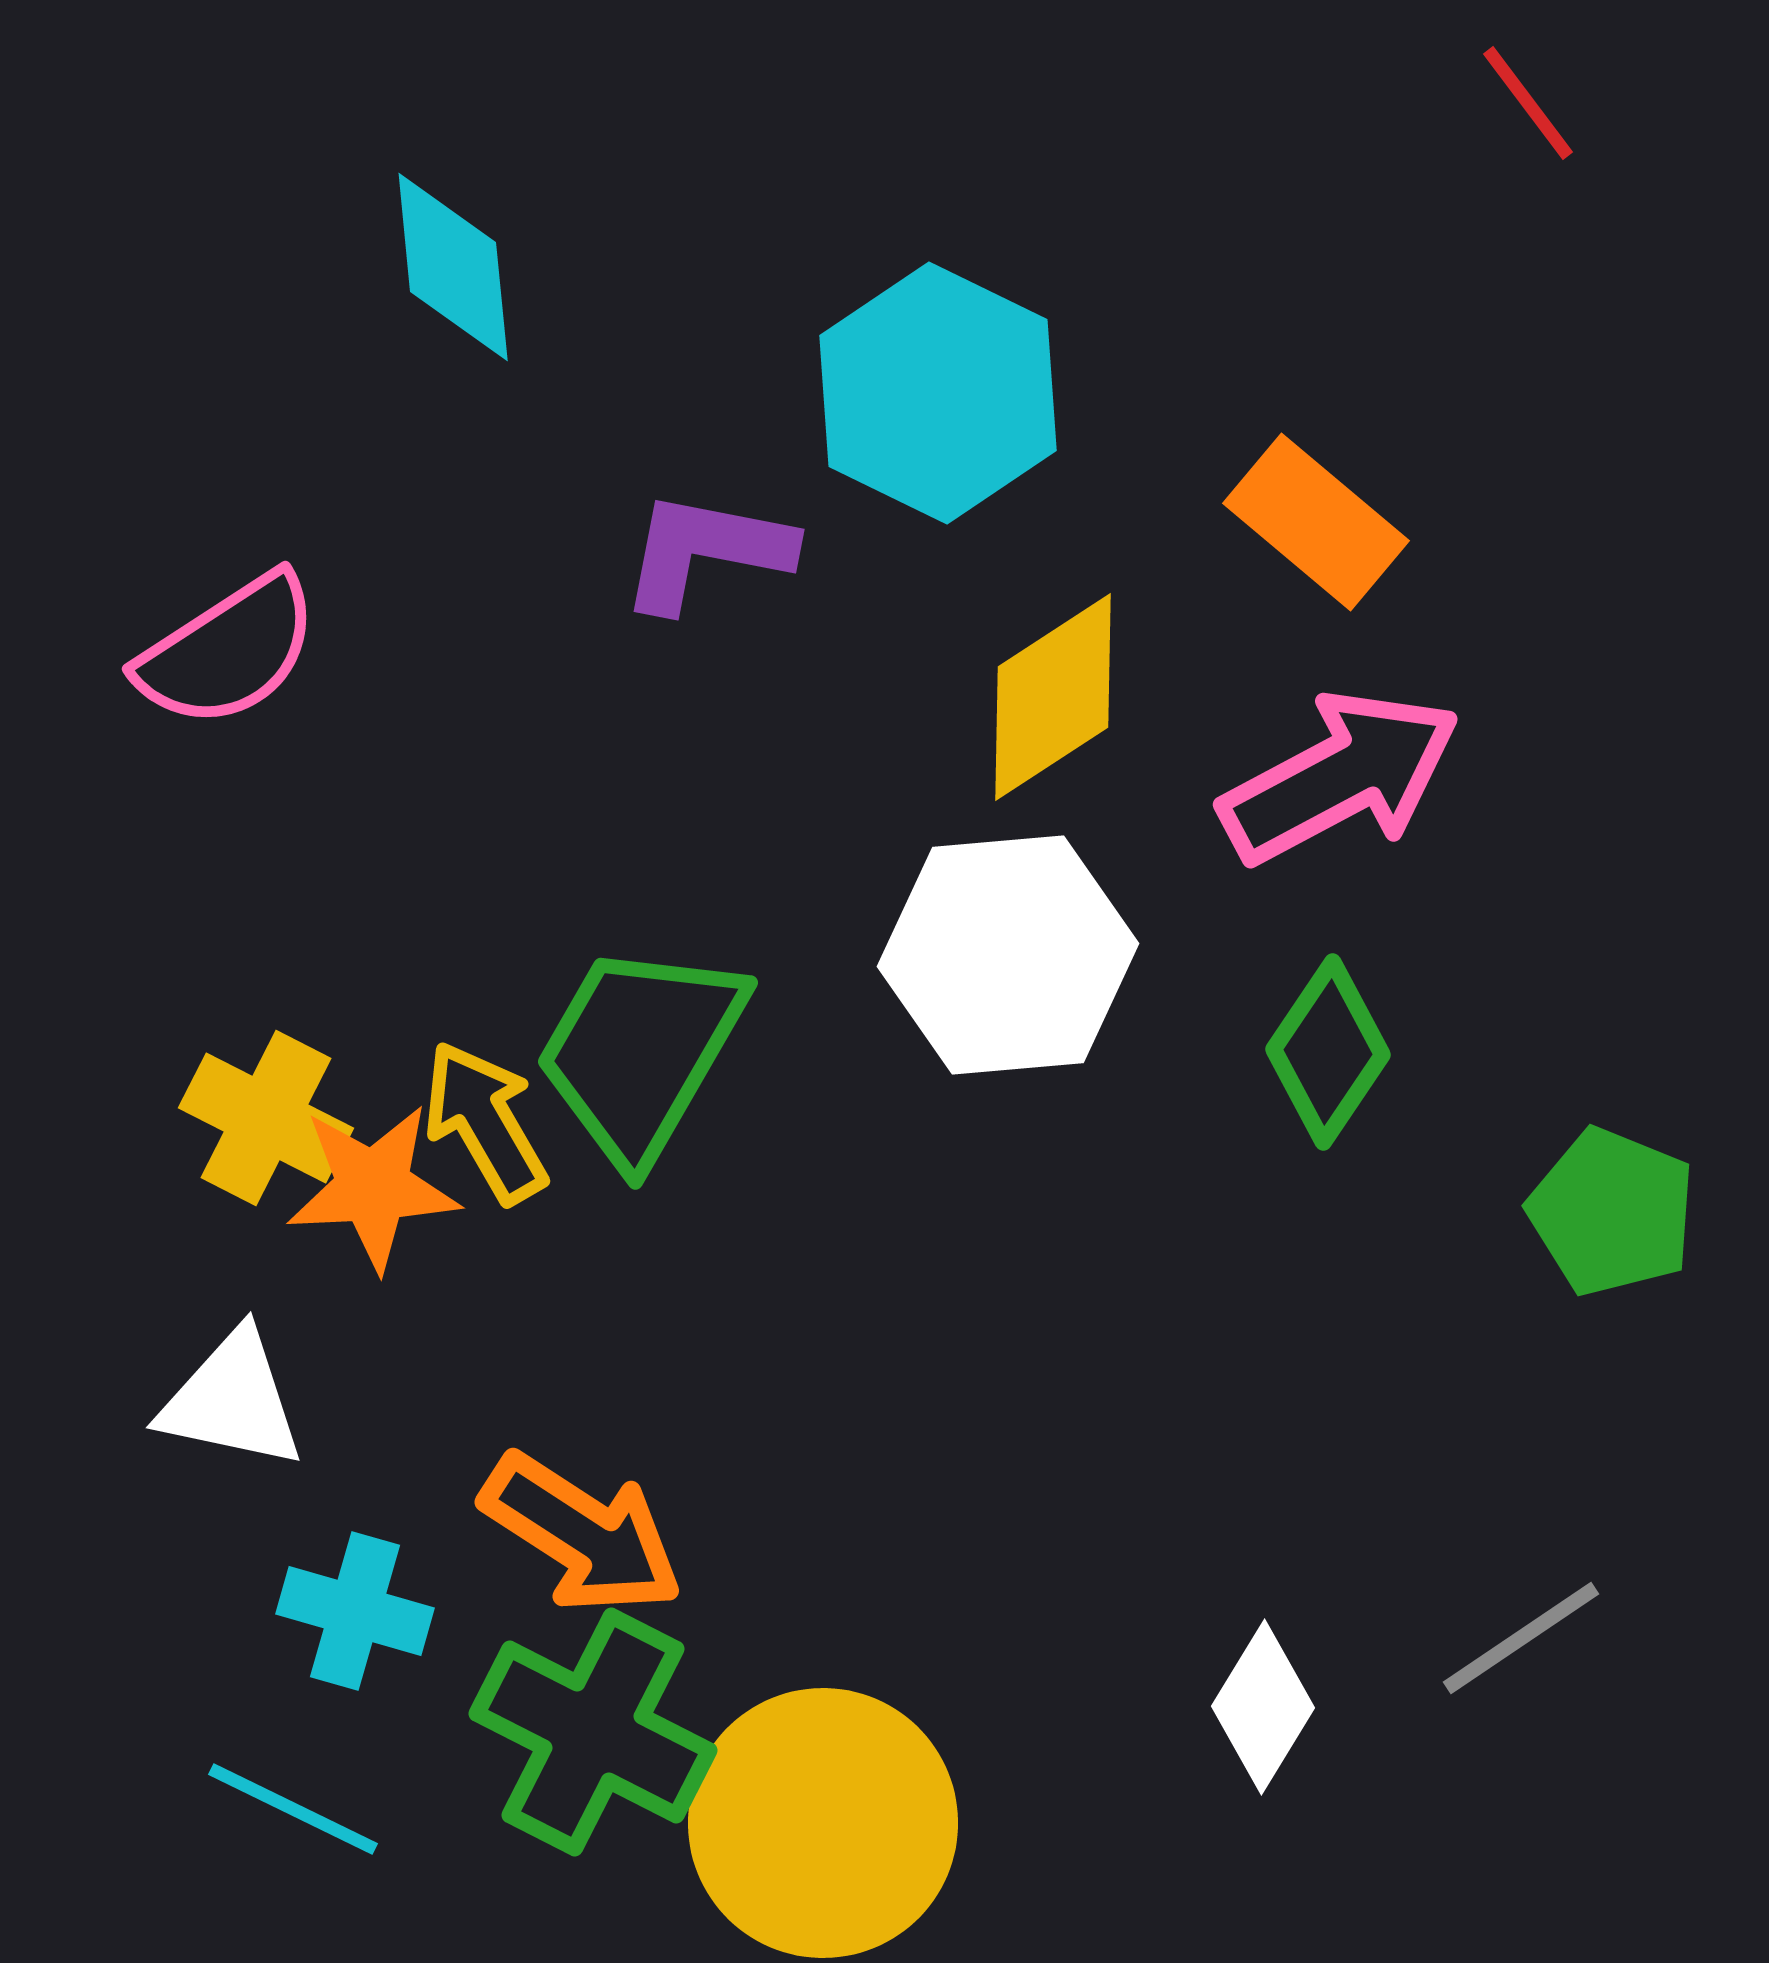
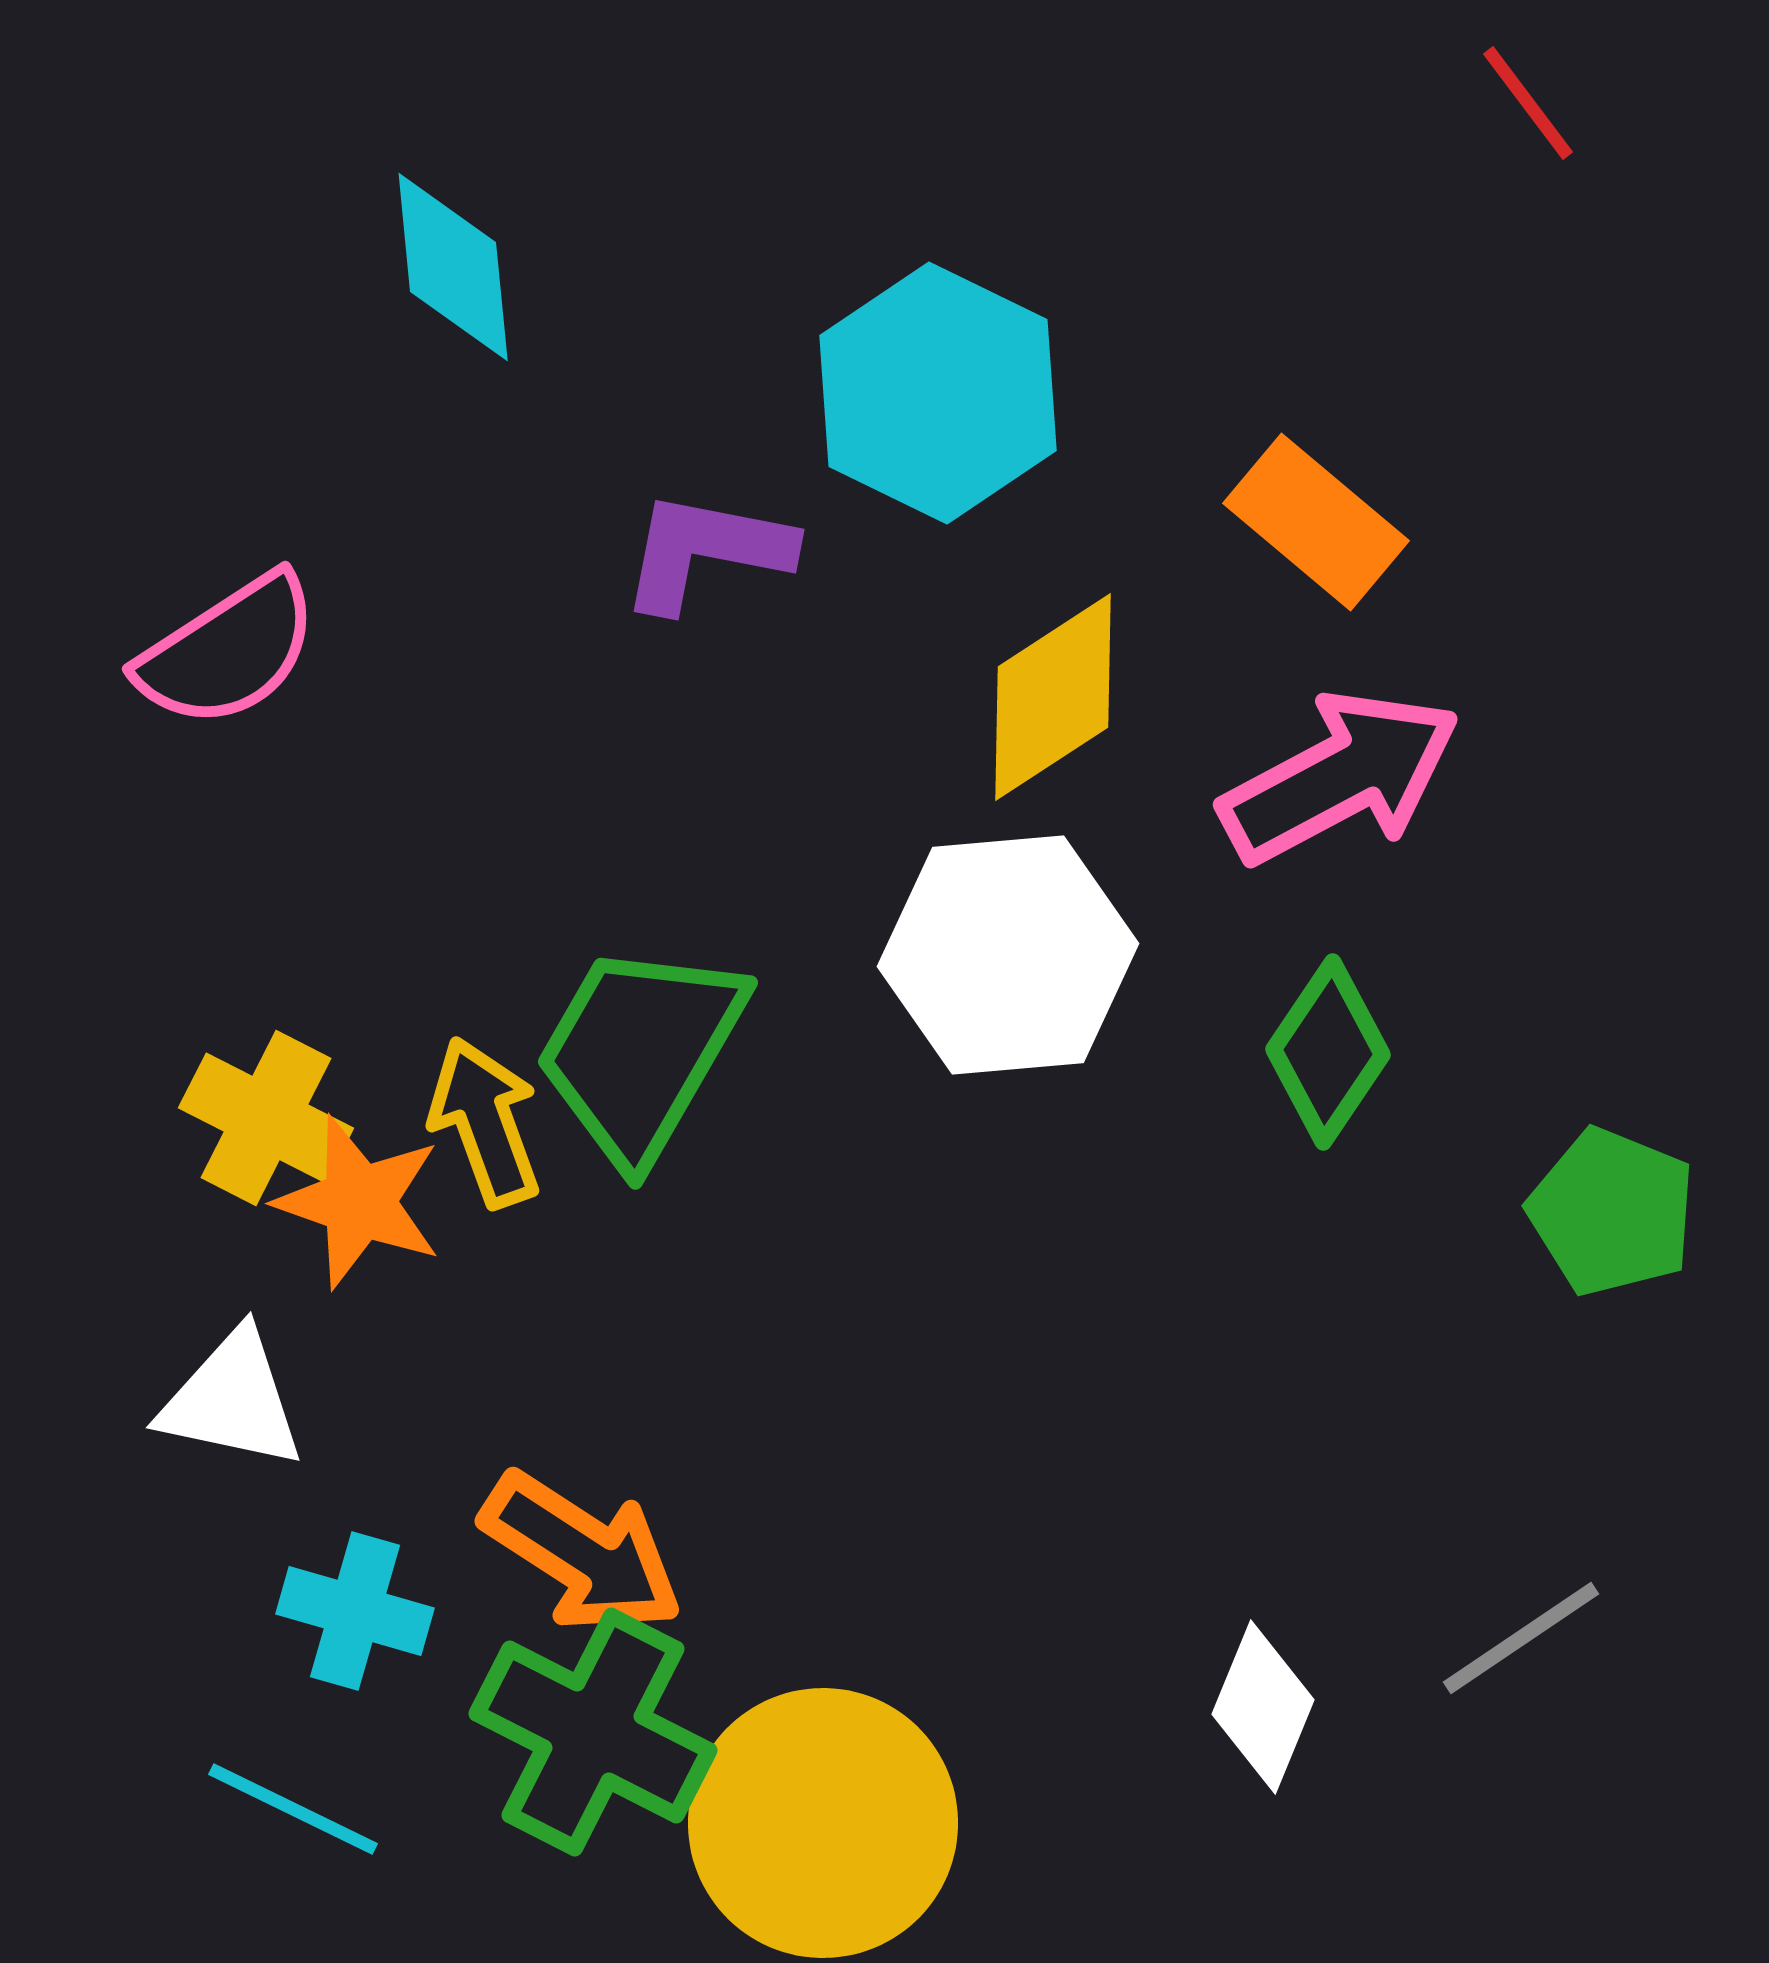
yellow arrow: rotated 10 degrees clockwise
orange star: moved 14 px left, 15 px down; rotated 22 degrees clockwise
orange arrow: moved 19 px down
white diamond: rotated 9 degrees counterclockwise
